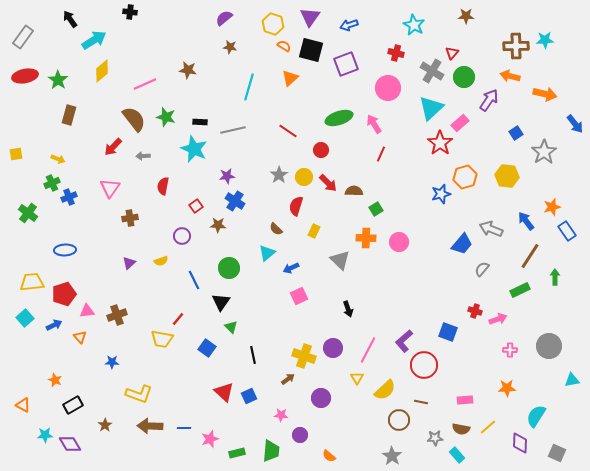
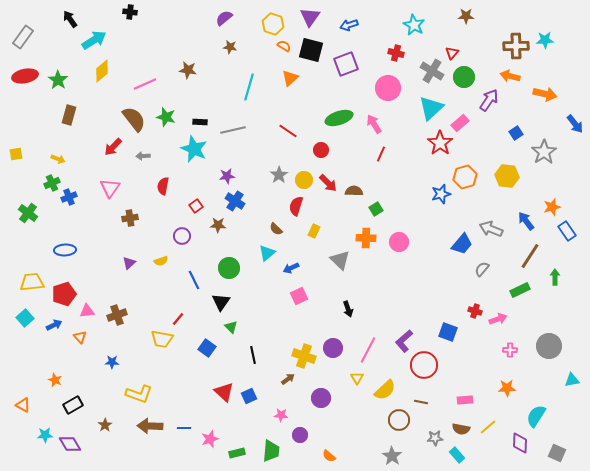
yellow circle at (304, 177): moved 3 px down
